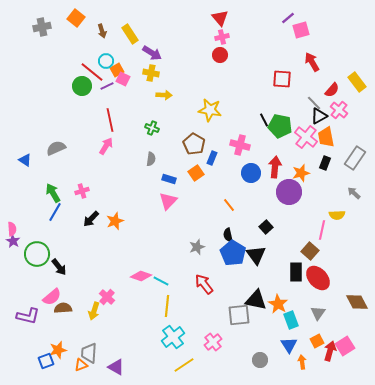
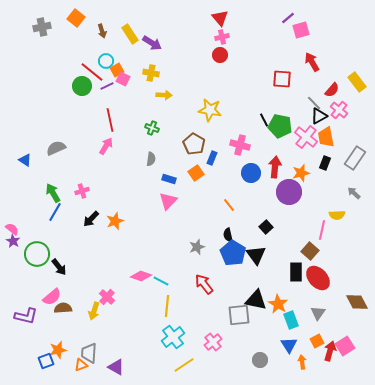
purple arrow at (152, 53): moved 10 px up
pink semicircle at (12, 229): rotated 48 degrees counterclockwise
purple L-shape at (28, 316): moved 2 px left
